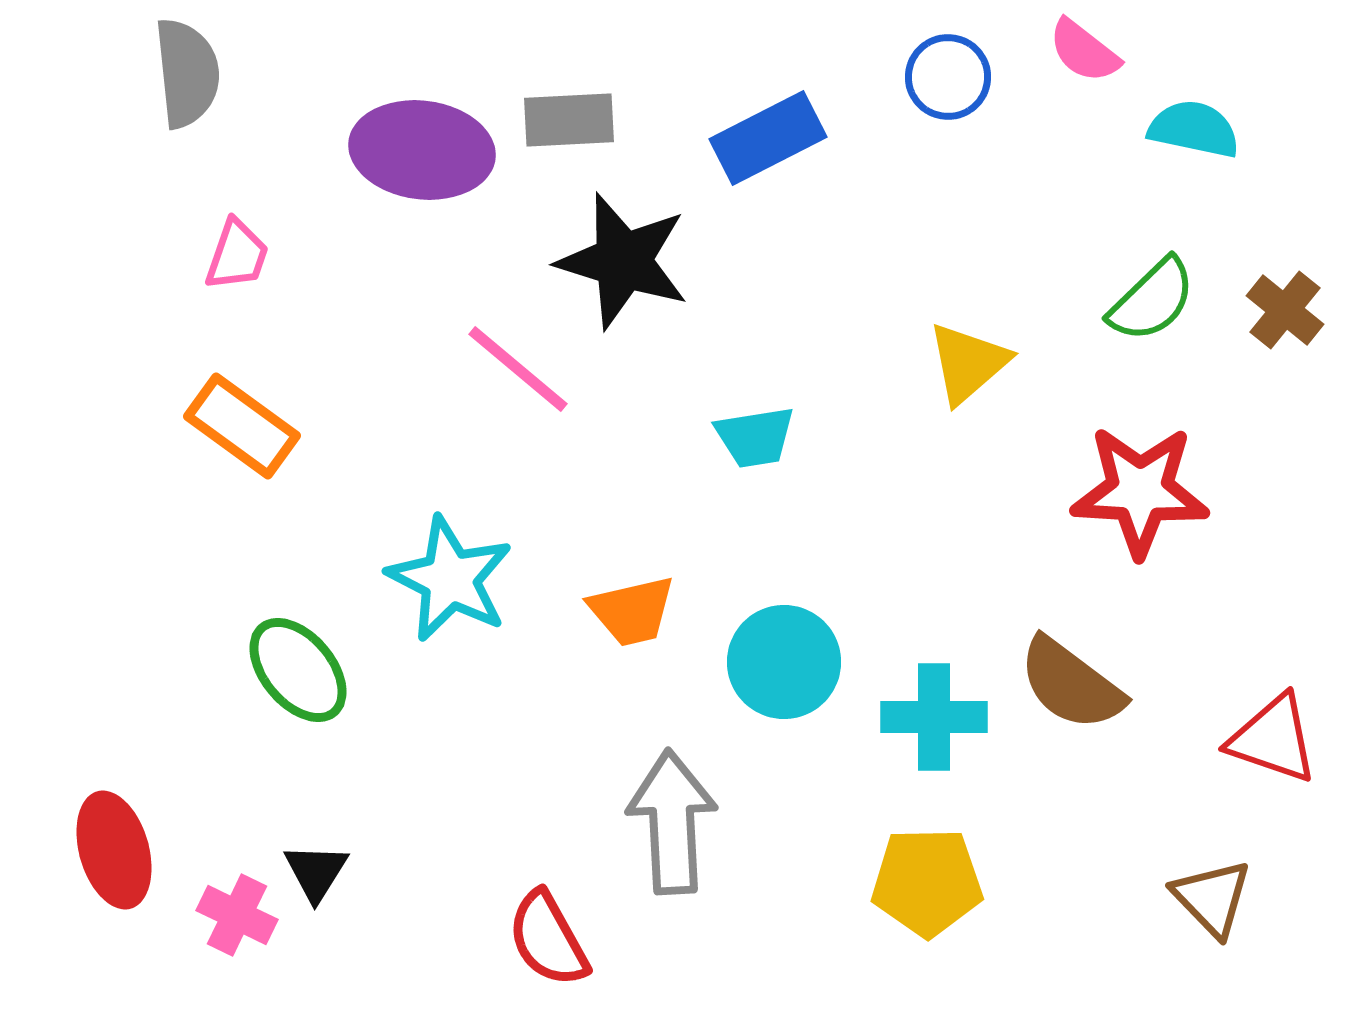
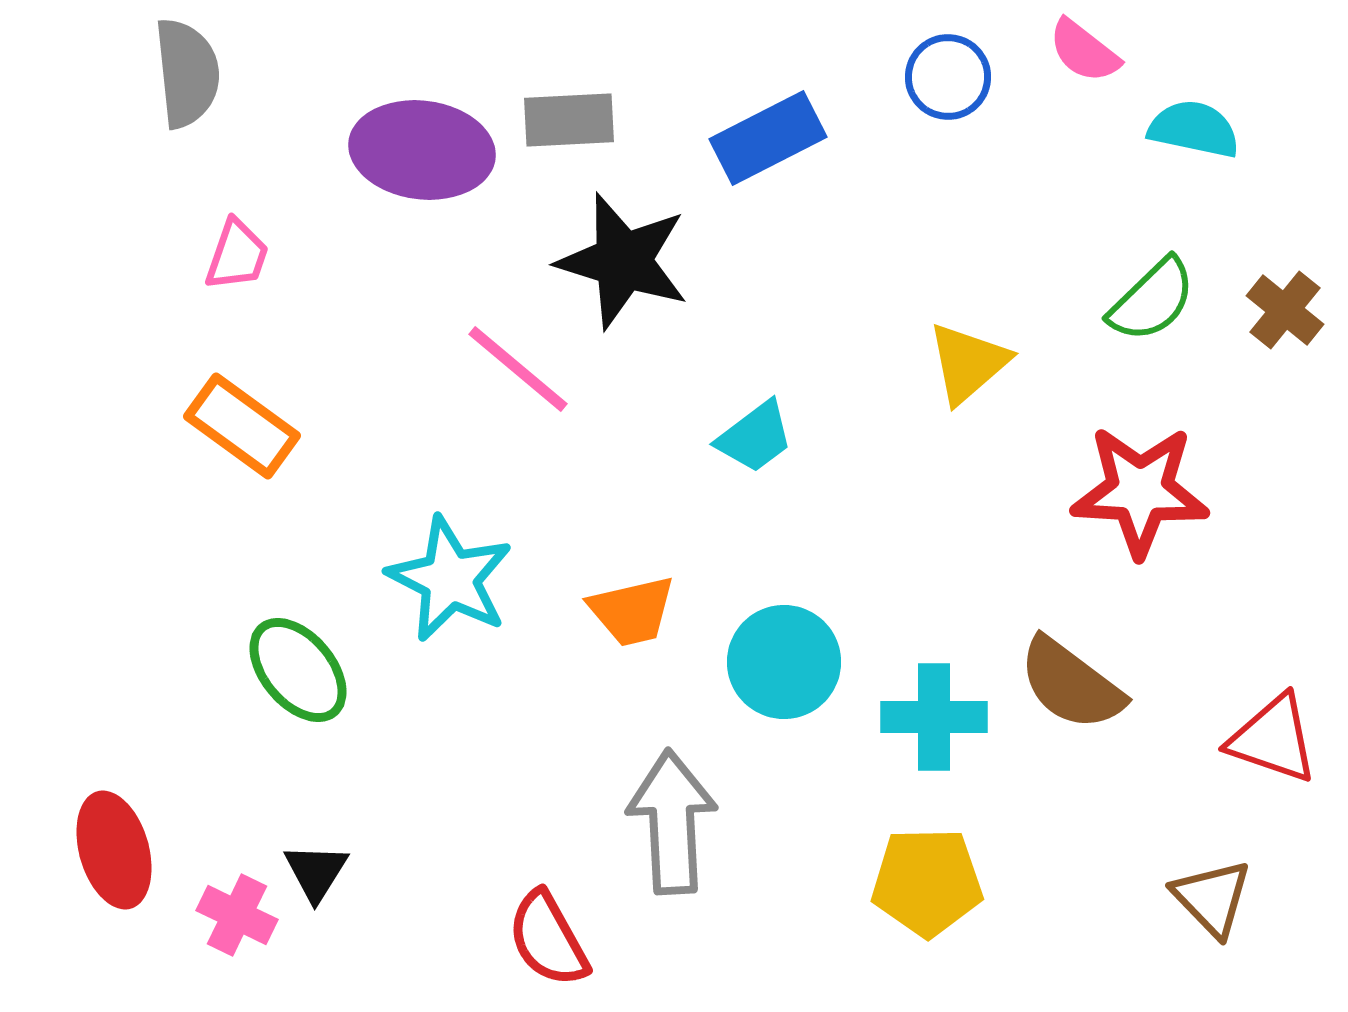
cyan trapezoid: rotated 28 degrees counterclockwise
